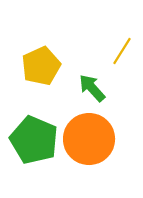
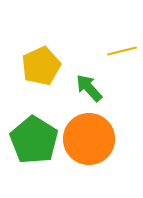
yellow line: rotated 44 degrees clockwise
green arrow: moved 3 px left
green pentagon: rotated 9 degrees clockwise
